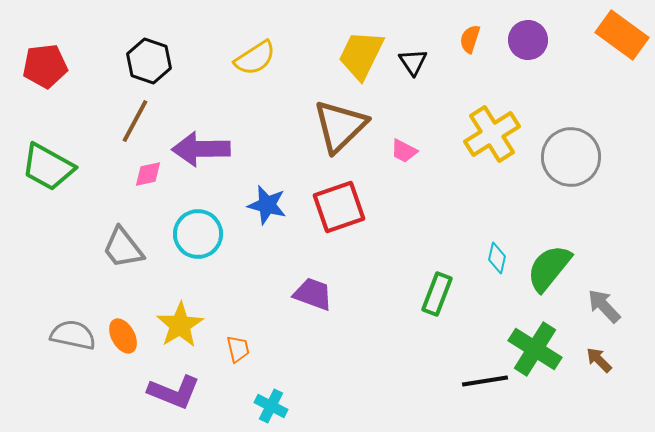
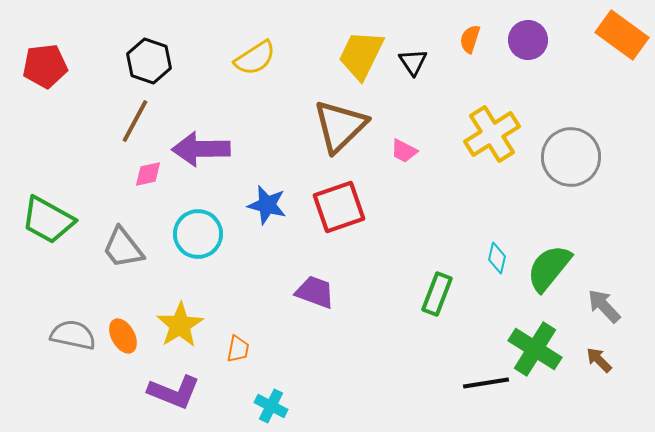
green trapezoid: moved 53 px down
purple trapezoid: moved 2 px right, 2 px up
orange trapezoid: rotated 24 degrees clockwise
black line: moved 1 px right, 2 px down
